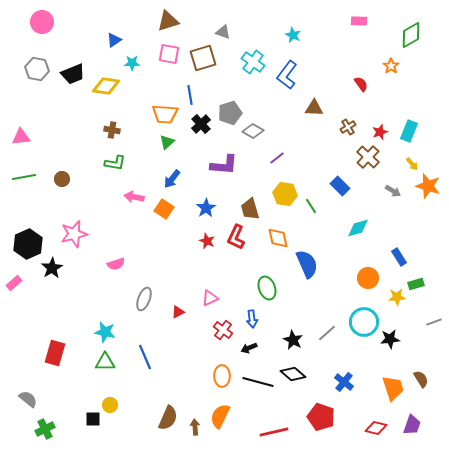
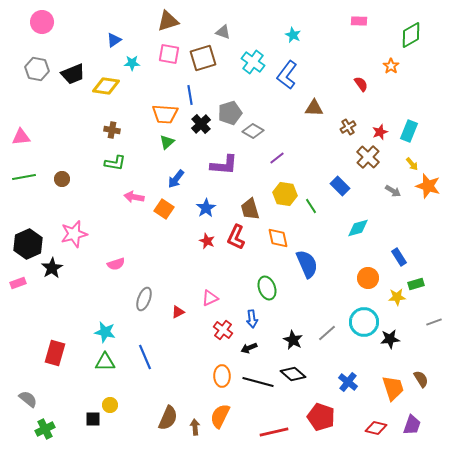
blue arrow at (172, 179): moved 4 px right
pink rectangle at (14, 283): moved 4 px right; rotated 21 degrees clockwise
blue cross at (344, 382): moved 4 px right
